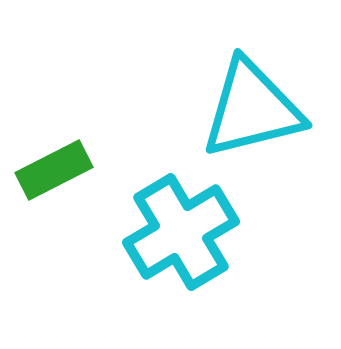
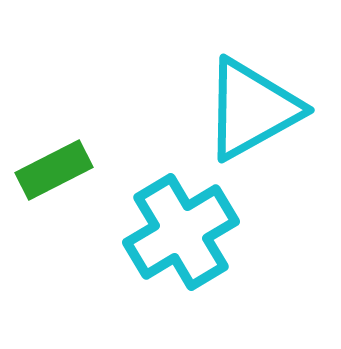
cyan triangle: rotated 15 degrees counterclockwise
